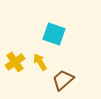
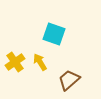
brown trapezoid: moved 6 px right
